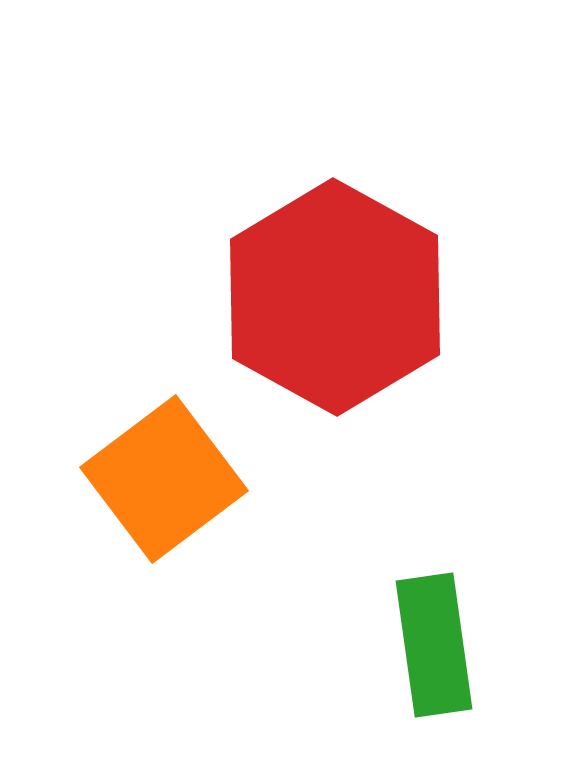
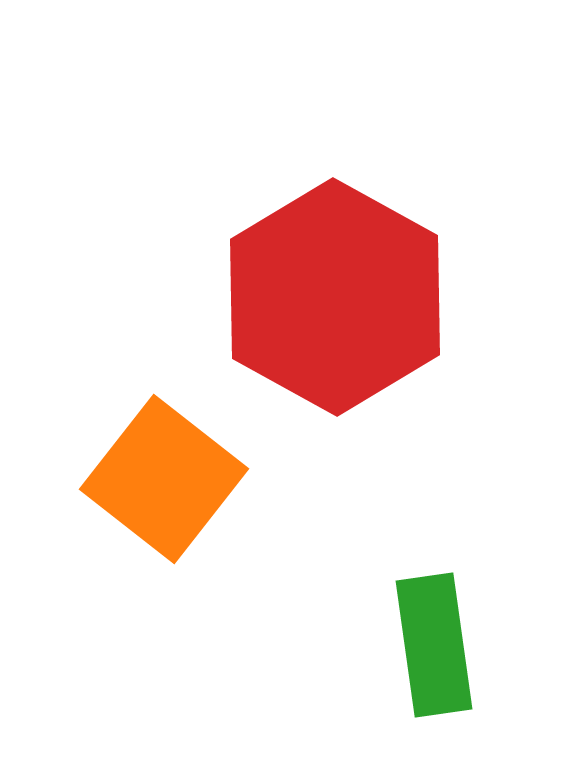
orange square: rotated 15 degrees counterclockwise
